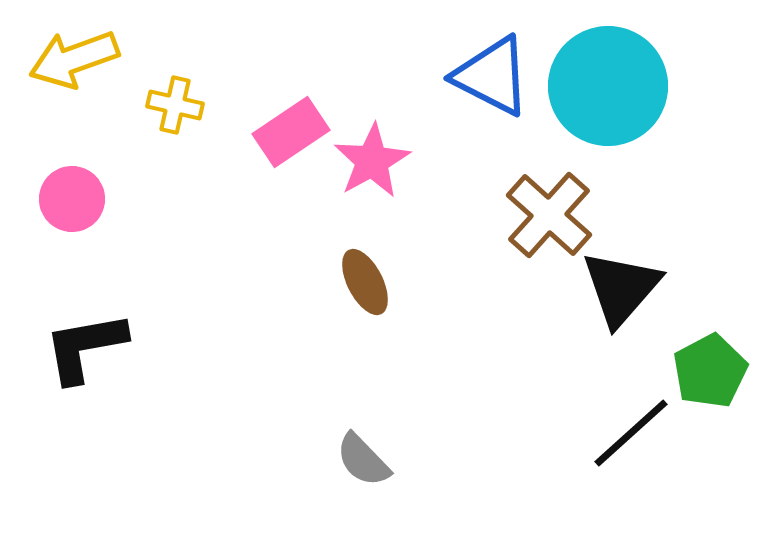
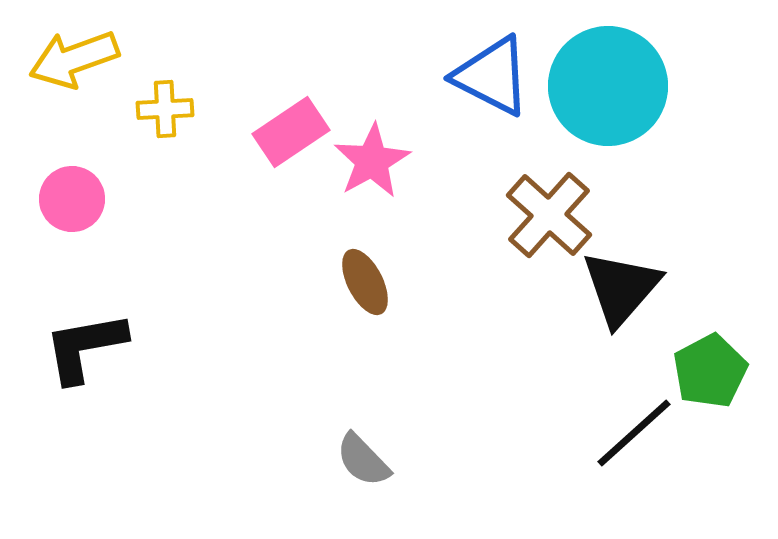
yellow cross: moved 10 px left, 4 px down; rotated 16 degrees counterclockwise
black line: moved 3 px right
